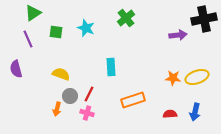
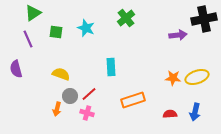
red line: rotated 21 degrees clockwise
